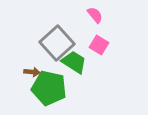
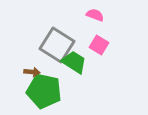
pink semicircle: rotated 30 degrees counterclockwise
gray square: moved 2 px down; rotated 16 degrees counterclockwise
green pentagon: moved 5 px left, 3 px down
